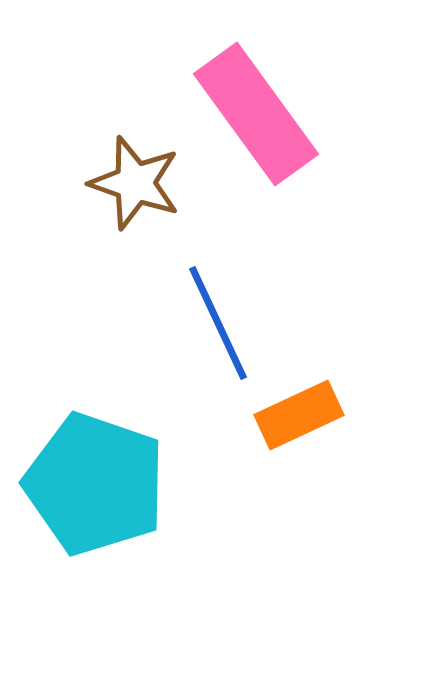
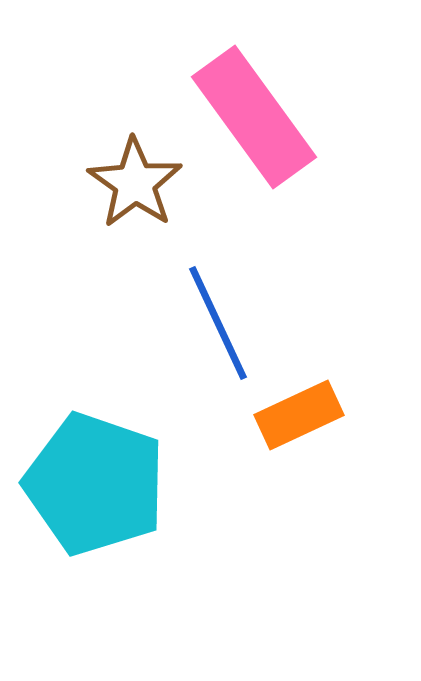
pink rectangle: moved 2 px left, 3 px down
brown star: rotated 16 degrees clockwise
